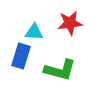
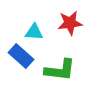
blue rectangle: rotated 65 degrees counterclockwise
green L-shape: rotated 8 degrees counterclockwise
